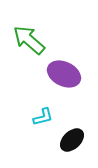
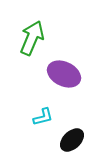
green arrow: moved 3 px right, 2 px up; rotated 72 degrees clockwise
